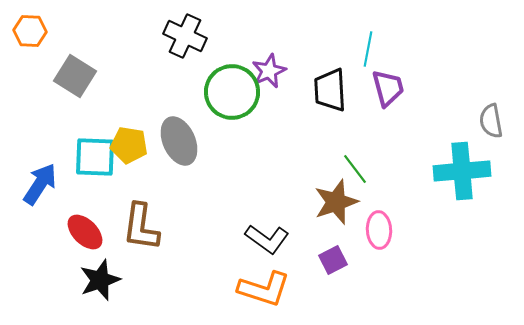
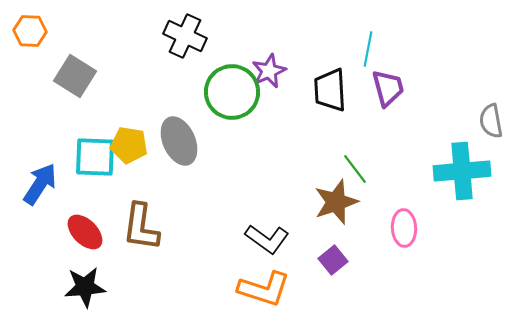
pink ellipse: moved 25 px right, 2 px up
purple square: rotated 12 degrees counterclockwise
black star: moved 15 px left, 7 px down; rotated 15 degrees clockwise
